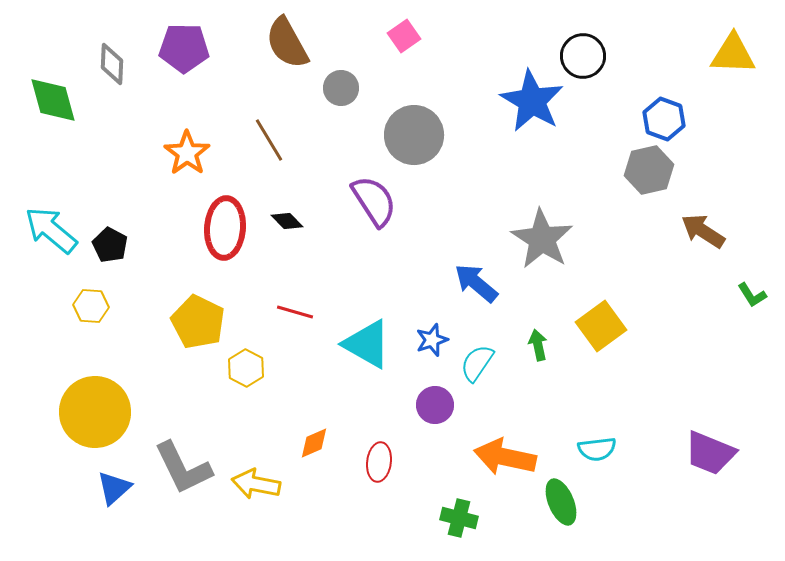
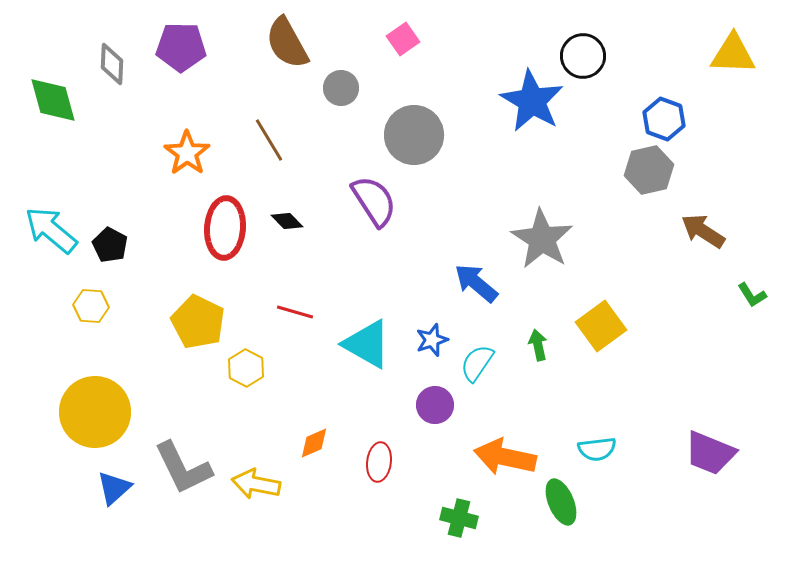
pink square at (404, 36): moved 1 px left, 3 px down
purple pentagon at (184, 48): moved 3 px left, 1 px up
